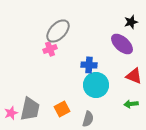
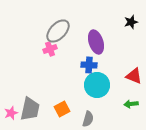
purple ellipse: moved 26 px left, 2 px up; rotated 30 degrees clockwise
cyan circle: moved 1 px right
